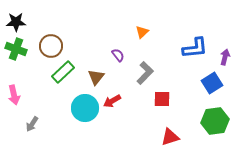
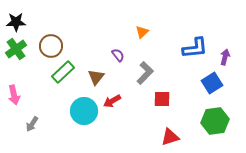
green cross: rotated 35 degrees clockwise
cyan circle: moved 1 px left, 3 px down
